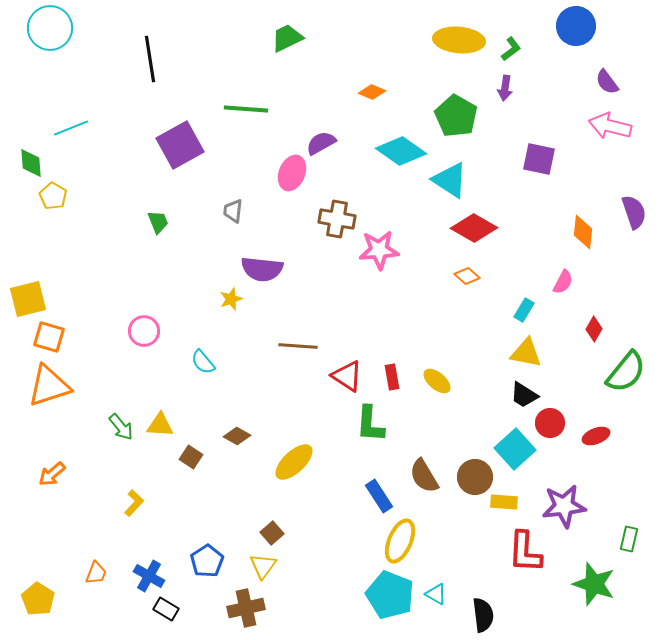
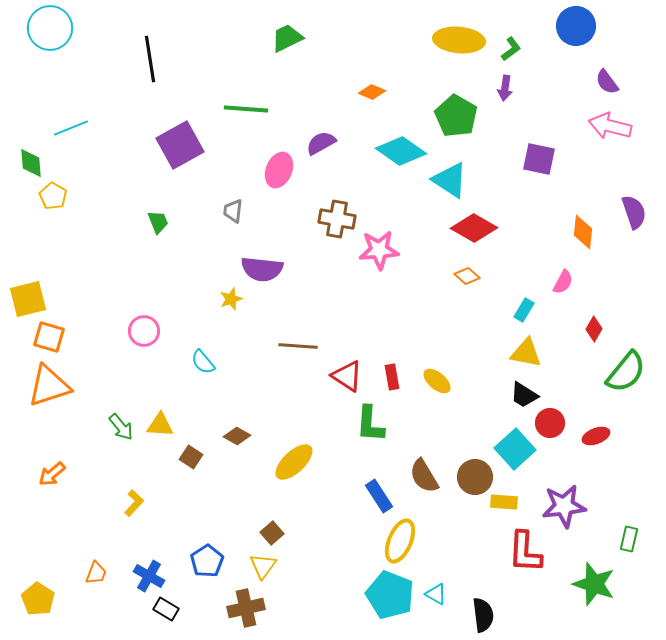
pink ellipse at (292, 173): moved 13 px left, 3 px up
